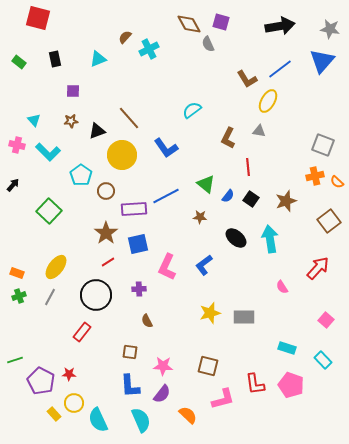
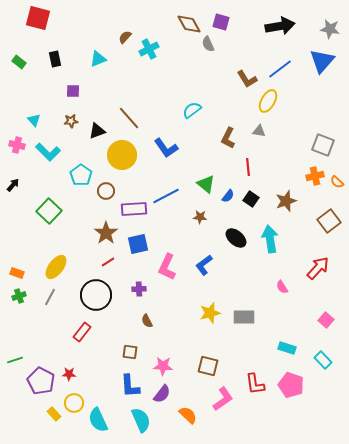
pink L-shape at (223, 399): rotated 20 degrees counterclockwise
